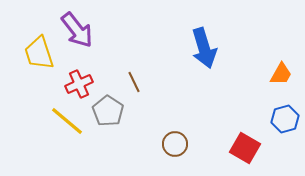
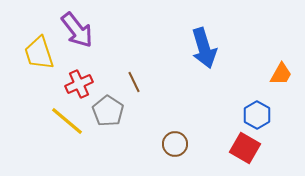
blue hexagon: moved 28 px left, 4 px up; rotated 16 degrees counterclockwise
